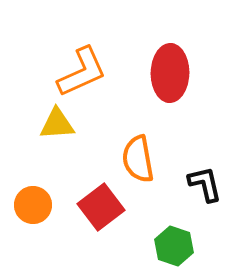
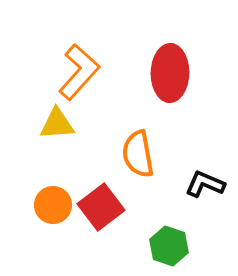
orange L-shape: moved 3 px left; rotated 24 degrees counterclockwise
orange semicircle: moved 5 px up
black L-shape: rotated 54 degrees counterclockwise
orange circle: moved 20 px right
green hexagon: moved 5 px left
